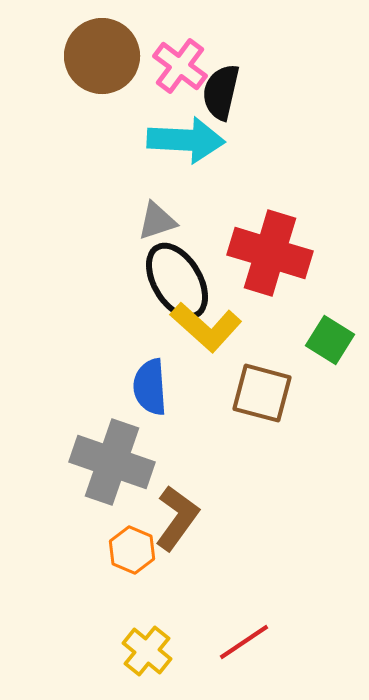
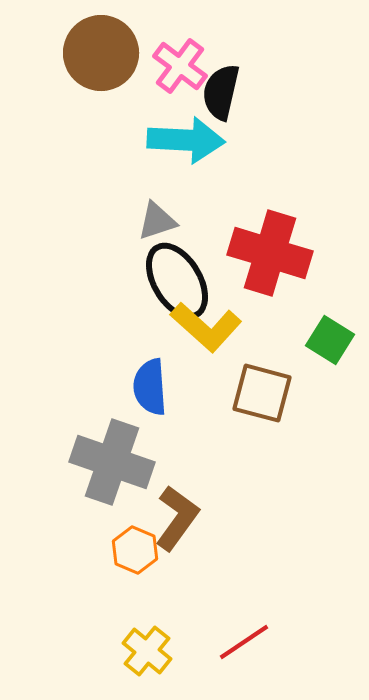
brown circle: moved 1 px left, 3 px up
orange hexagon: moved 3 px right
